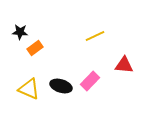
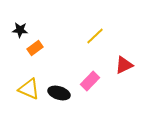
black star: moved 2 px up
yellow line: rotated 18 degrees counterclockwise
red triangle: rotated 30 degrees counterclockwise
black ellipse: moved 2 px left, 7 px down
